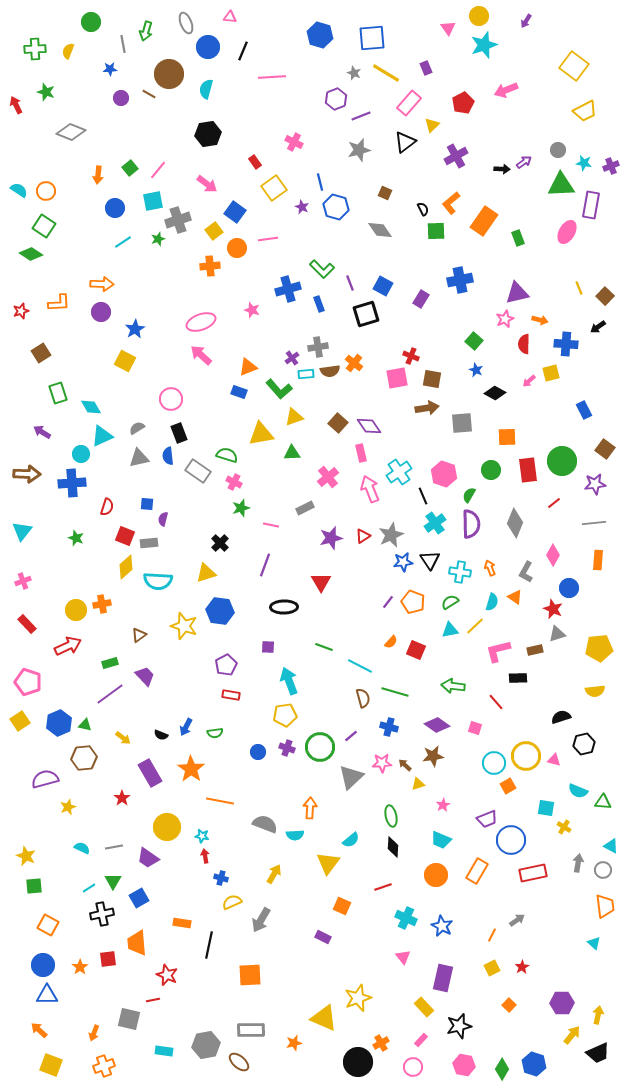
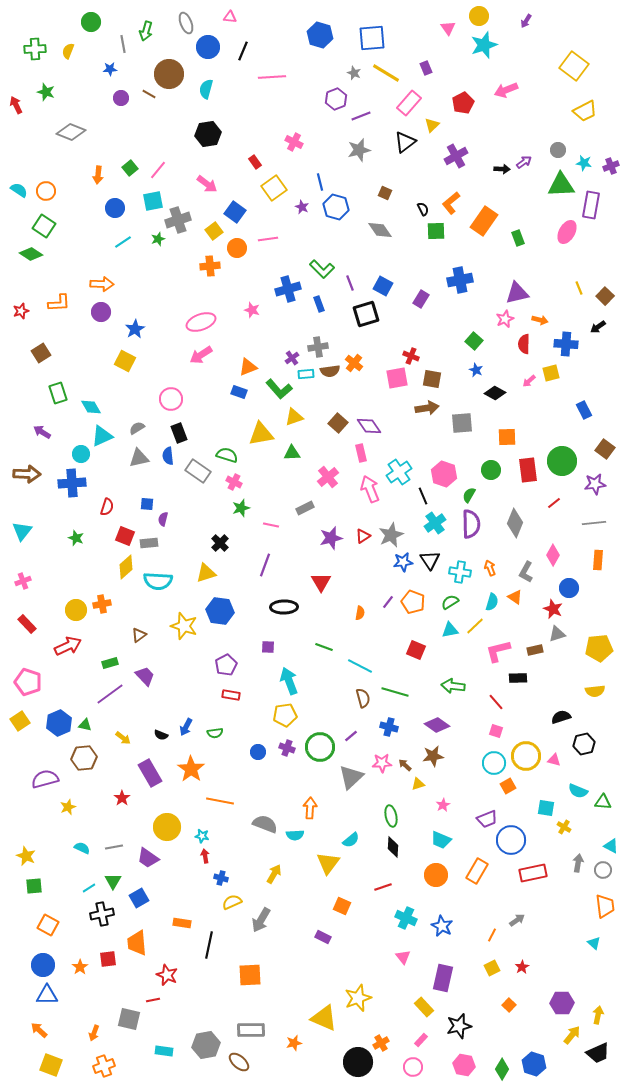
pink arrow at (201, 355): rotated 75 degrees counterclockwise
orange semicircle at (391, 642): moved 31 px left, 29 px up; rotated 32 degrees counterclockwise
pink square at (475, 728): moved 21 px right, 3 px down
